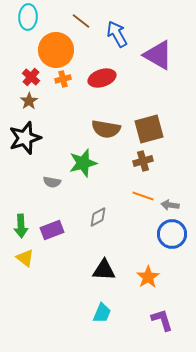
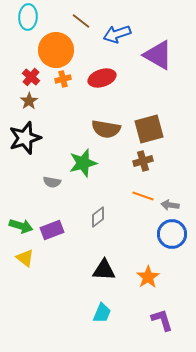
blue arrow: rotated 80 degrees counterclockwise
gray diamond: rotated 10 degrees counterclockwise
green arrow: rotated 70 degrees counterclockwise
